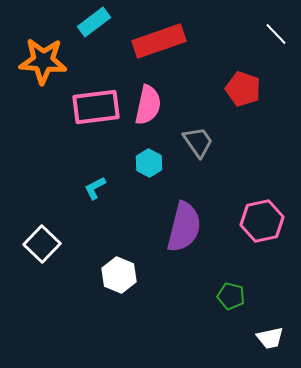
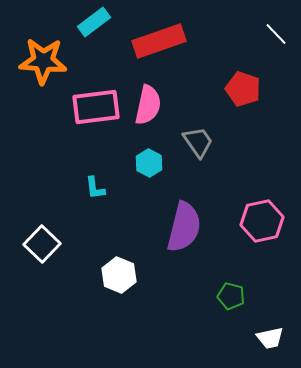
cyan L-shape: rotated 70 degrees counterclockwise
